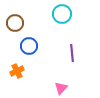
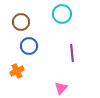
brown circle: moved 6 px right, 1 px up
